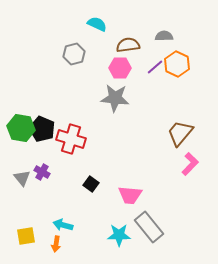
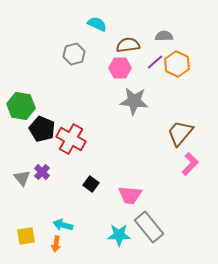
purple line: moved 5 px up
gray star: moved 19 px right, 3 px down
green hexagon: moved 22 px up
red cross: rotated 12 degrees clockwise
purple cross: rotated 14 degrees clockwise
